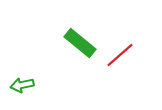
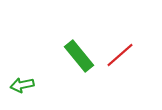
green rectangle: moved 1 px left, 13 px down; rotated 12 degrees clockwise
